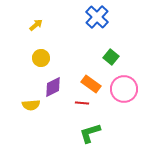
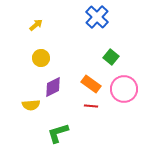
red line: moved 9 px right, 3 px down
green L-shape: moved 32 px left
